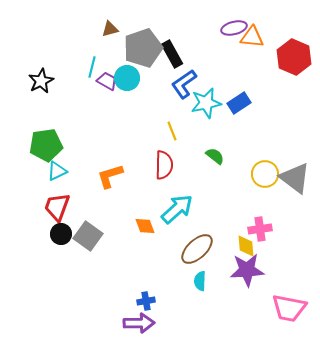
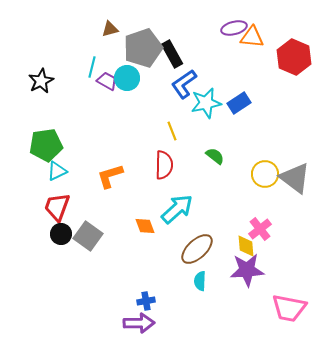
pink cross: rotated 30 degrees counterclockwise
